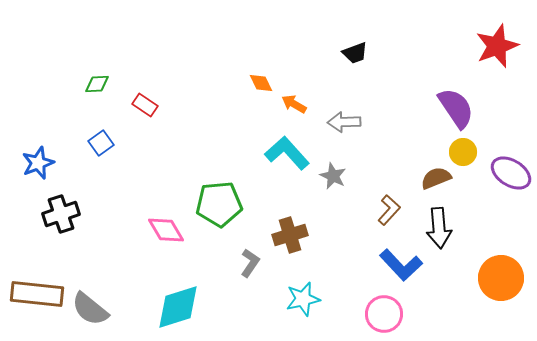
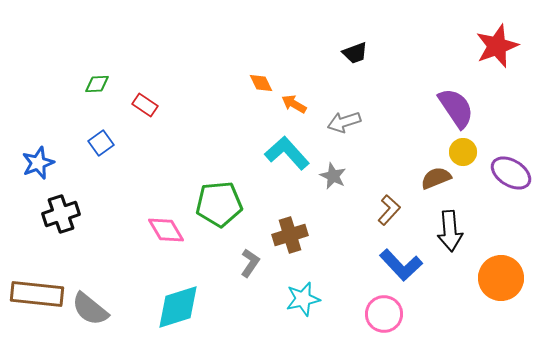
gray arrow: rotated 16 degrees counterclockwise
black arrow: moved 11 px right, 3 px down
